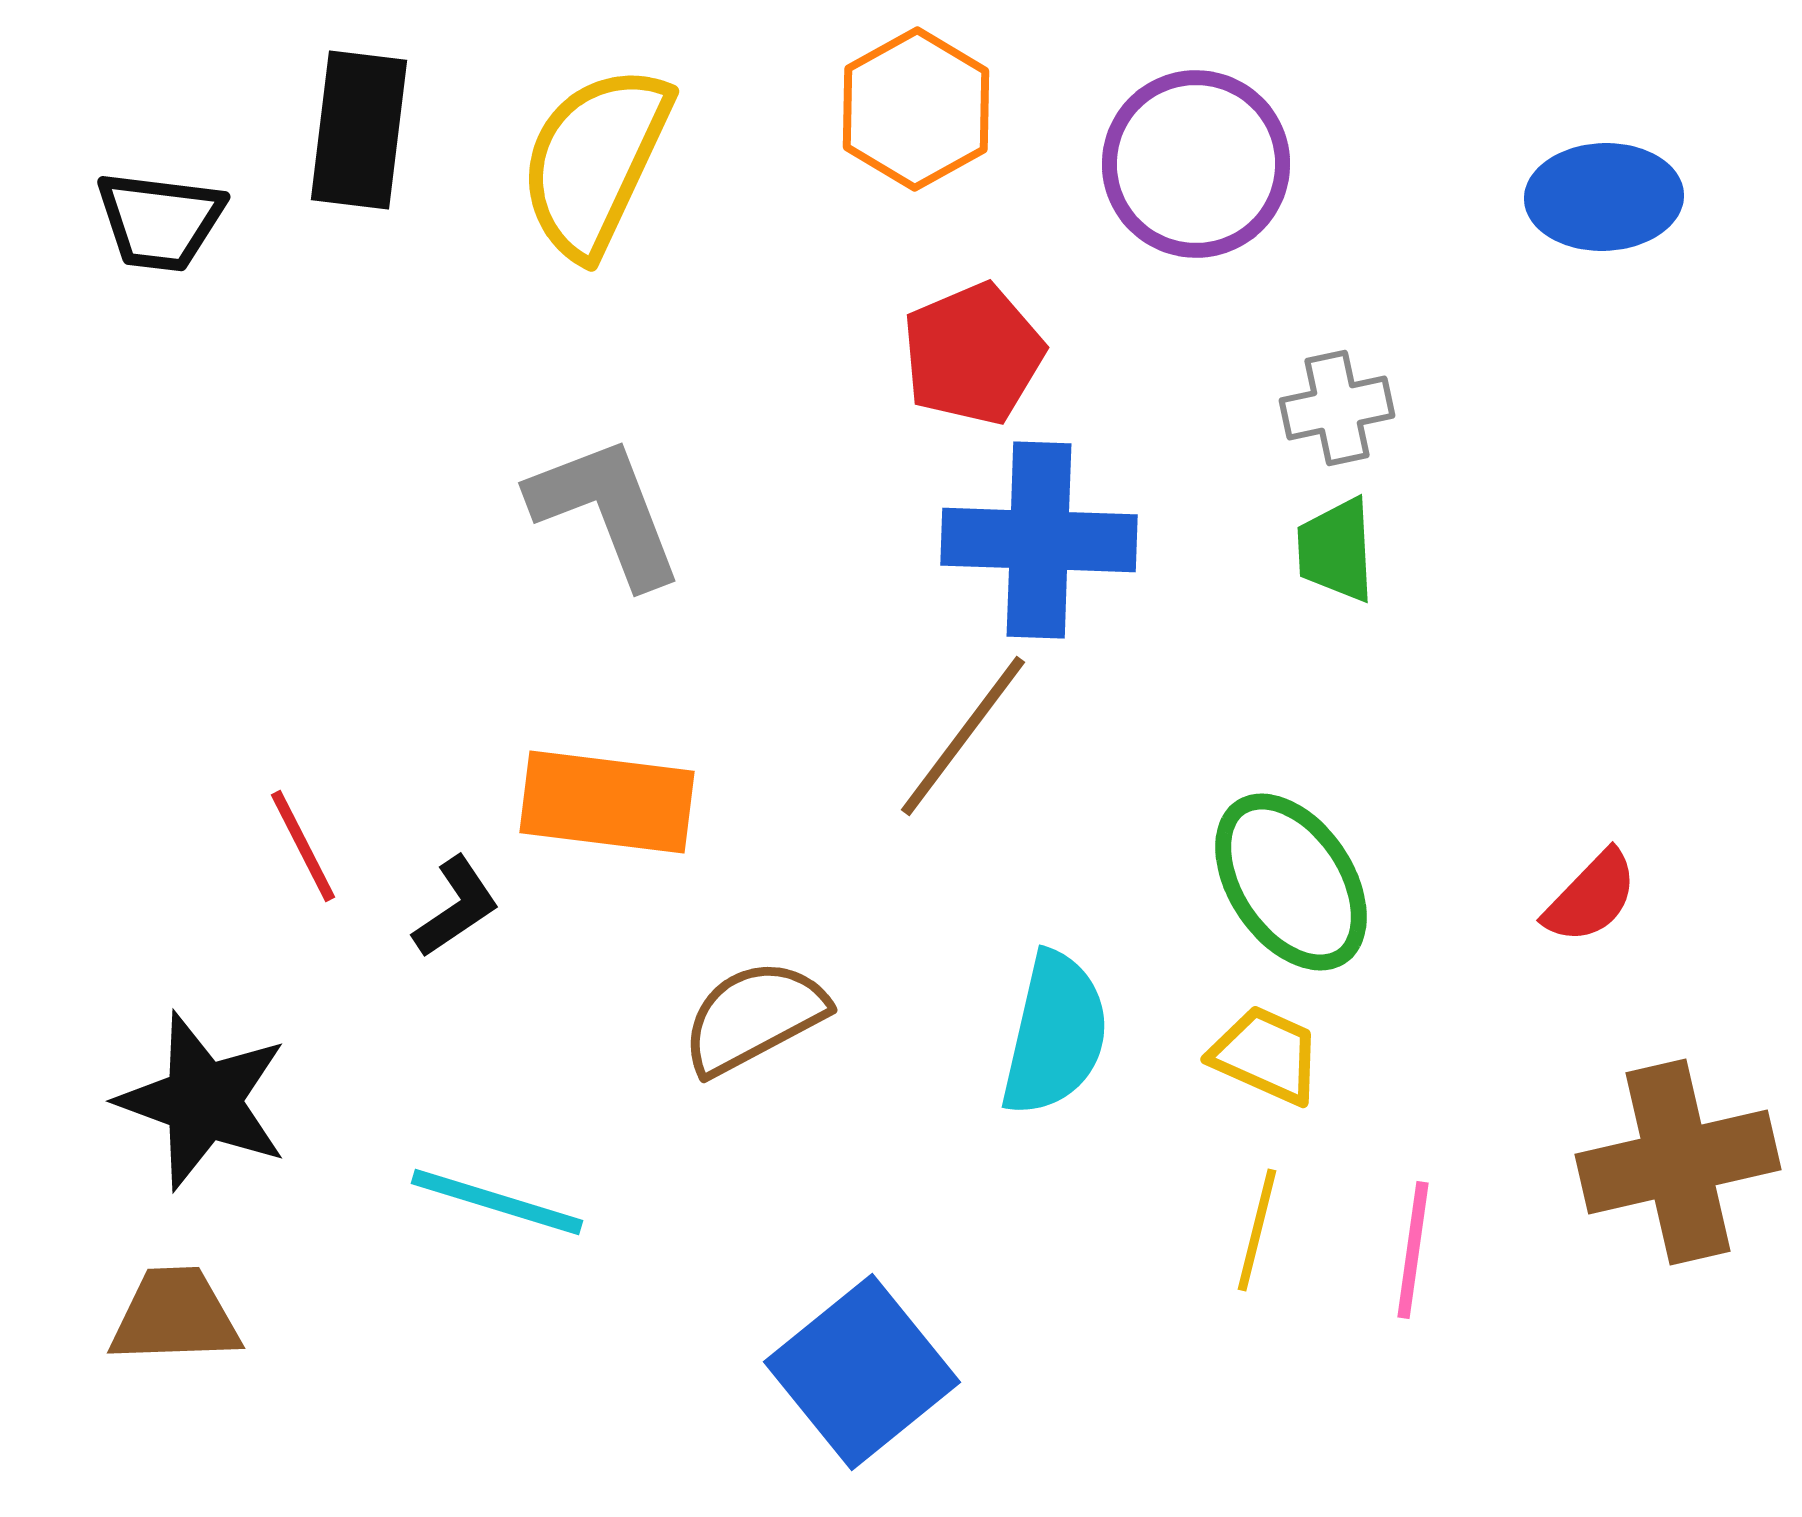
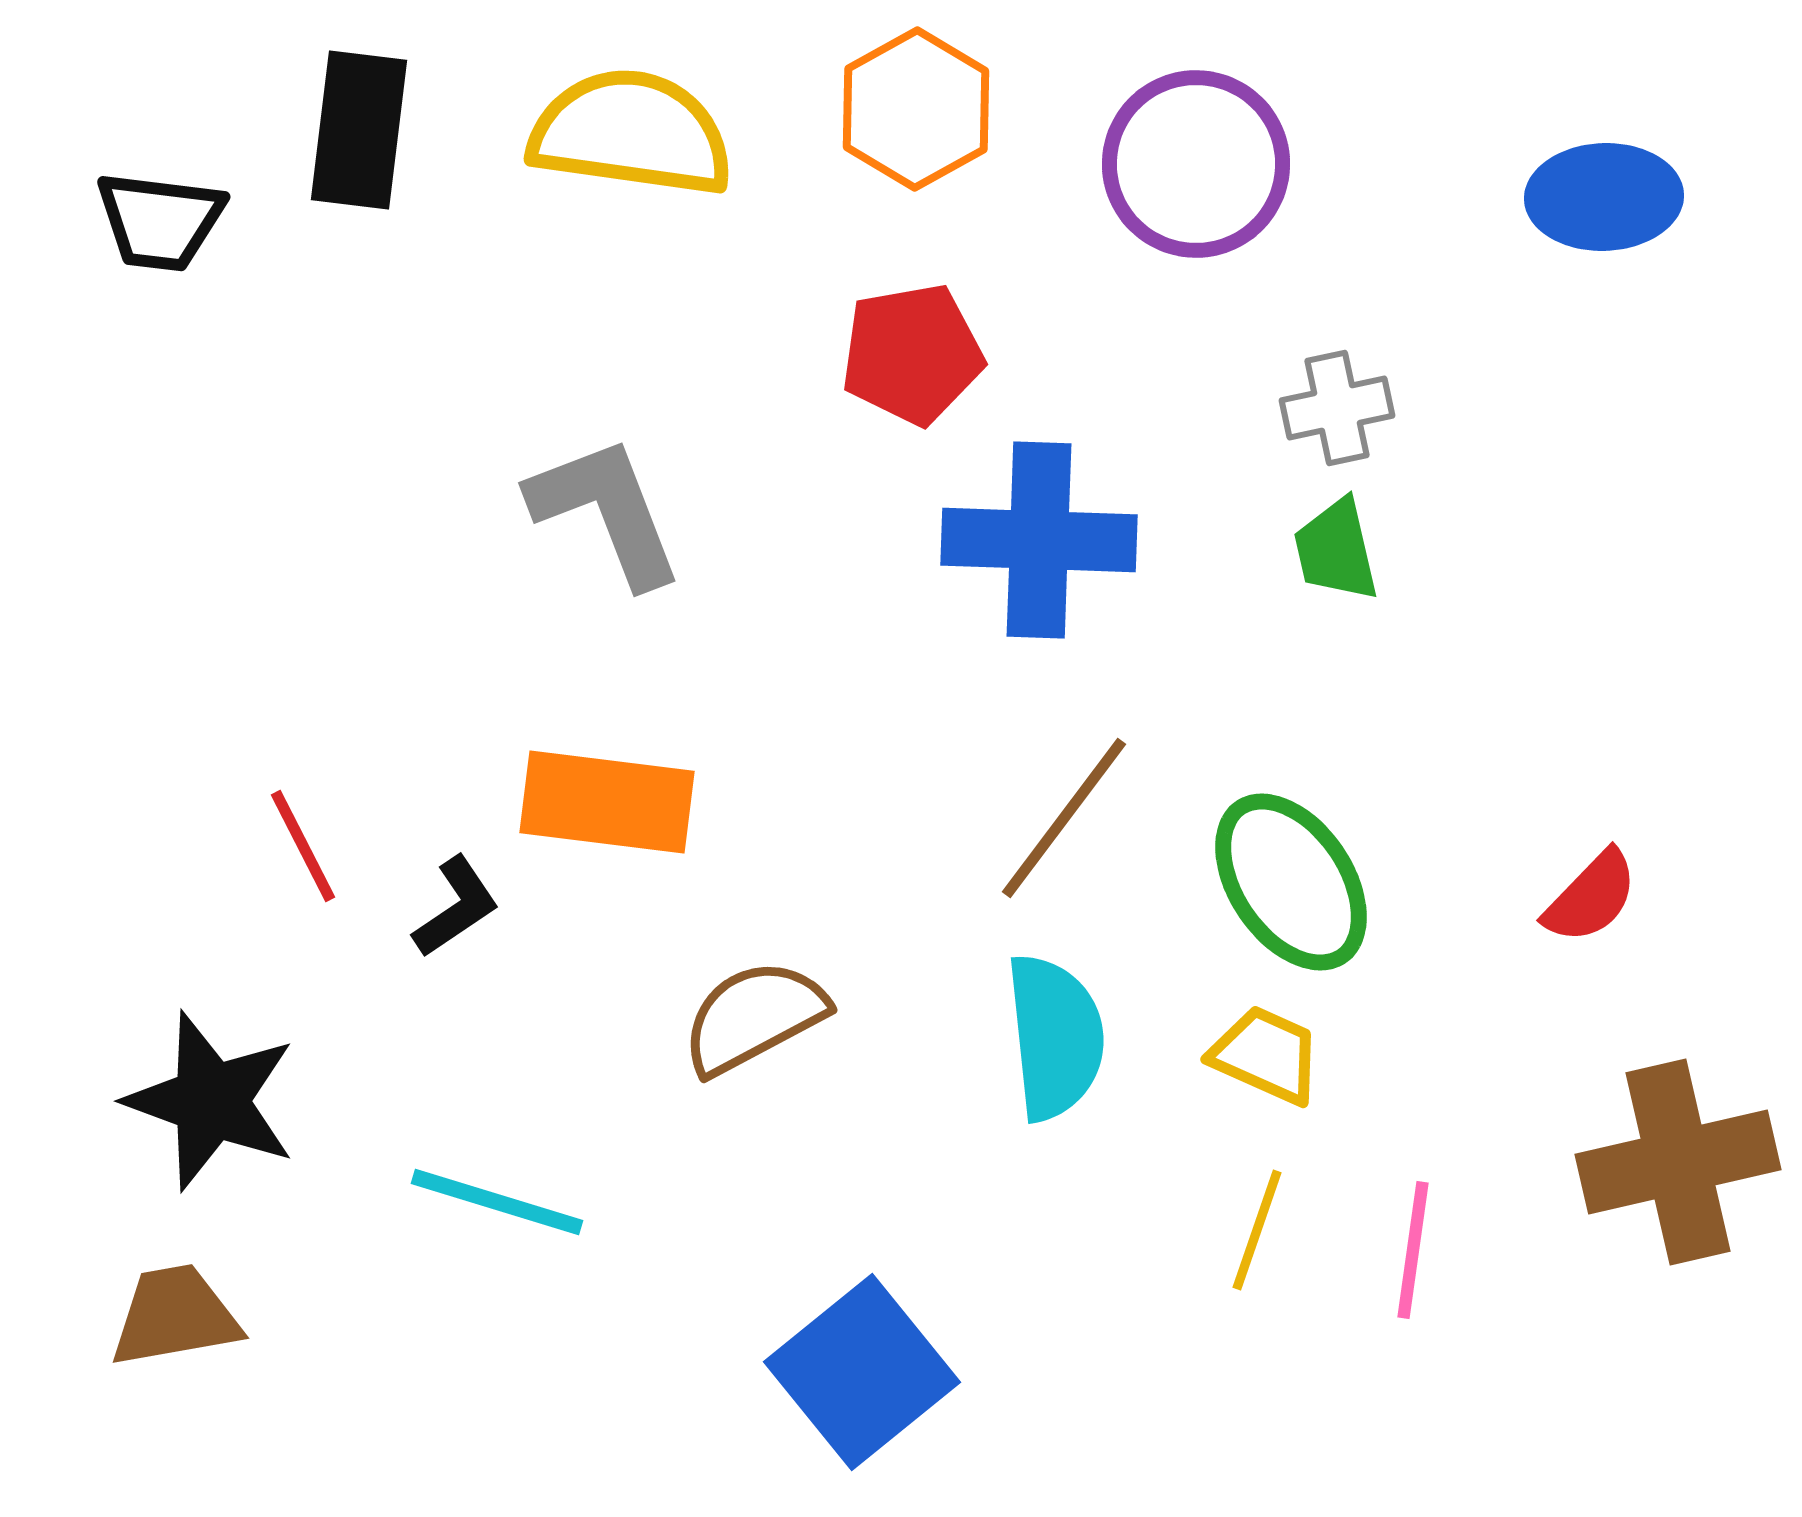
yellow semicircle: moved 36 px right, 28 px up; rotated 73 degrees clockwise
red pentagon: moved 61 px left; rotated 13 degrees clockwise
green trapezoid: rotated 10 degrees counterclockwise
brown line: moved 101 px right, 82 px down
cyan semicircle: moved 3 px down; rotated 19 degrees counterclockwise
black star: moved 8 px right
yellow line: rotated 5 degrees clockwise
brown trapezoid: rotated 8 degrees counterclockwise
